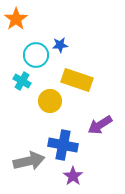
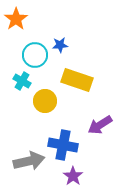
cyan circle: moved 1 px left
yellow circle: moved 5 px left
